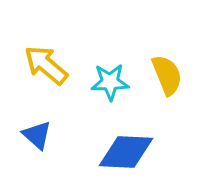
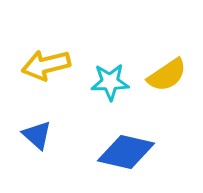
yellow arrow: rotated 54 degrees counterclockwise
yellow semicircle: rotated 78 degrees clockwise
blue diamond: rotated 10 degrees clockwise
